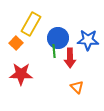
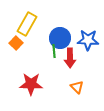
yellow rectangle: moved 4 px left
blue circle: moved 2 px right
red star: moved 10 px right, 10 px down
